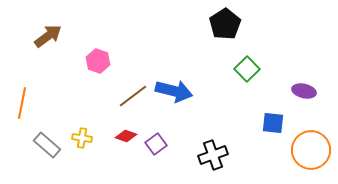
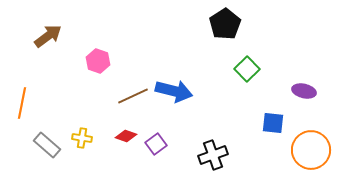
brown line: rotated 12 degrees clockwise
